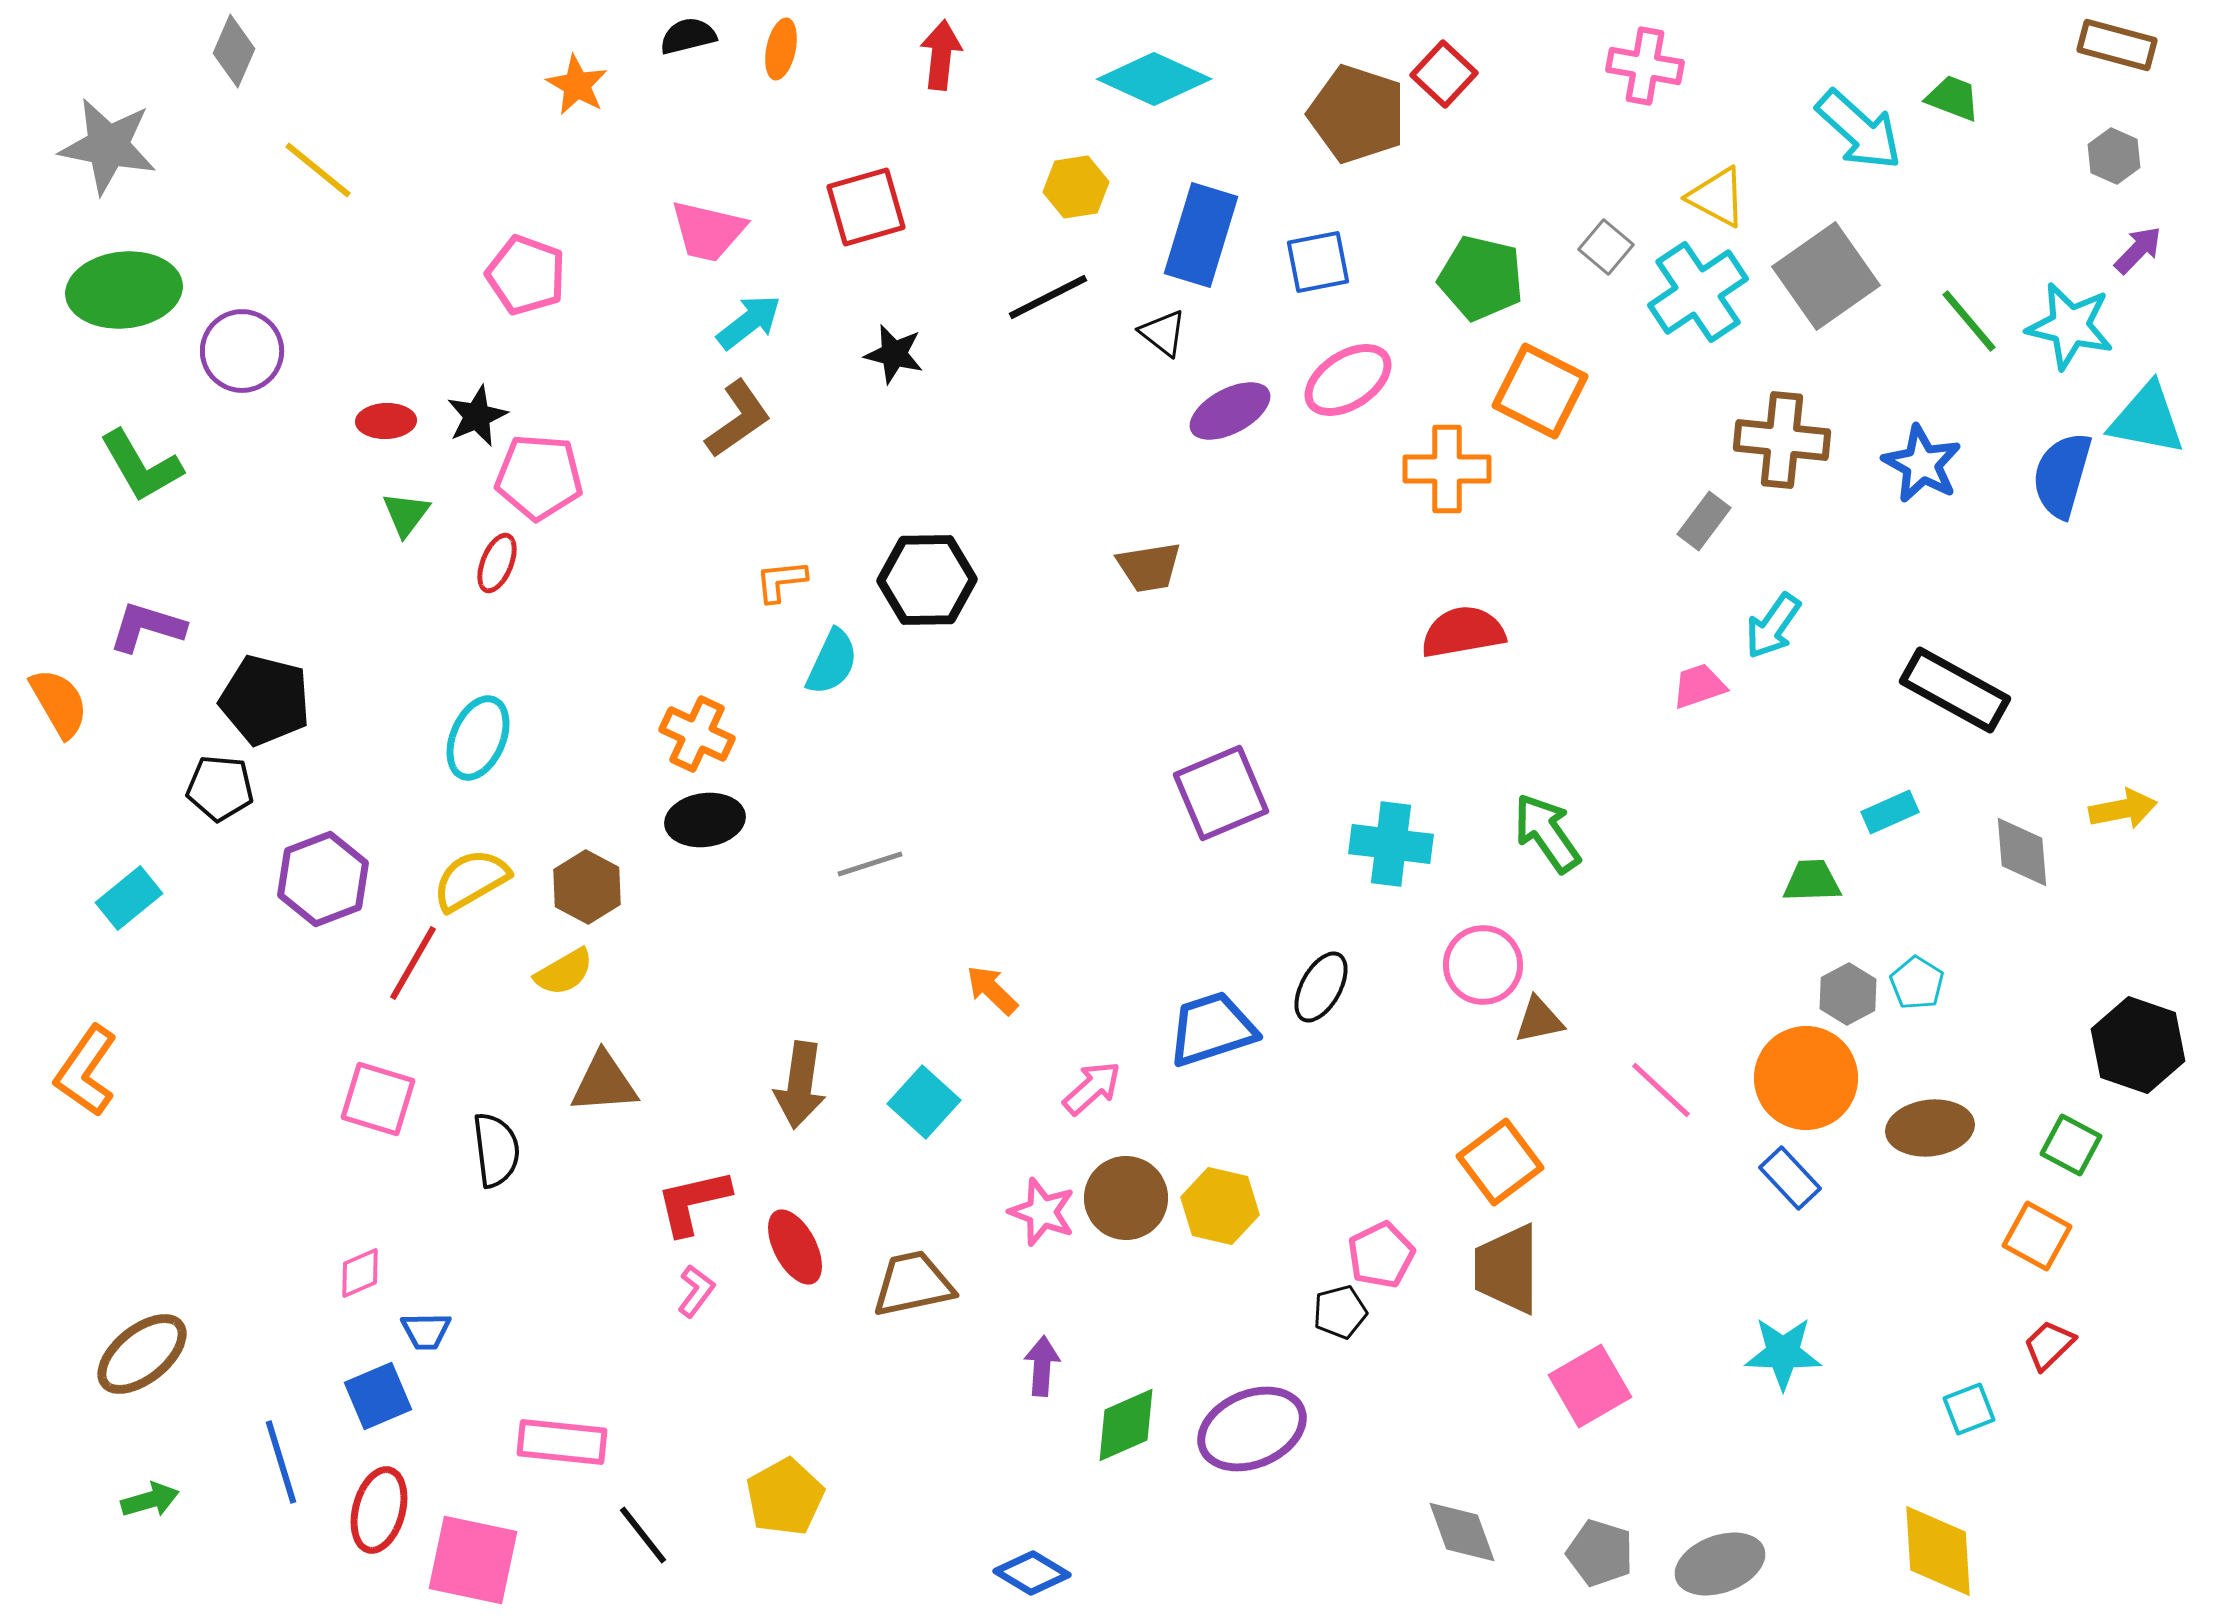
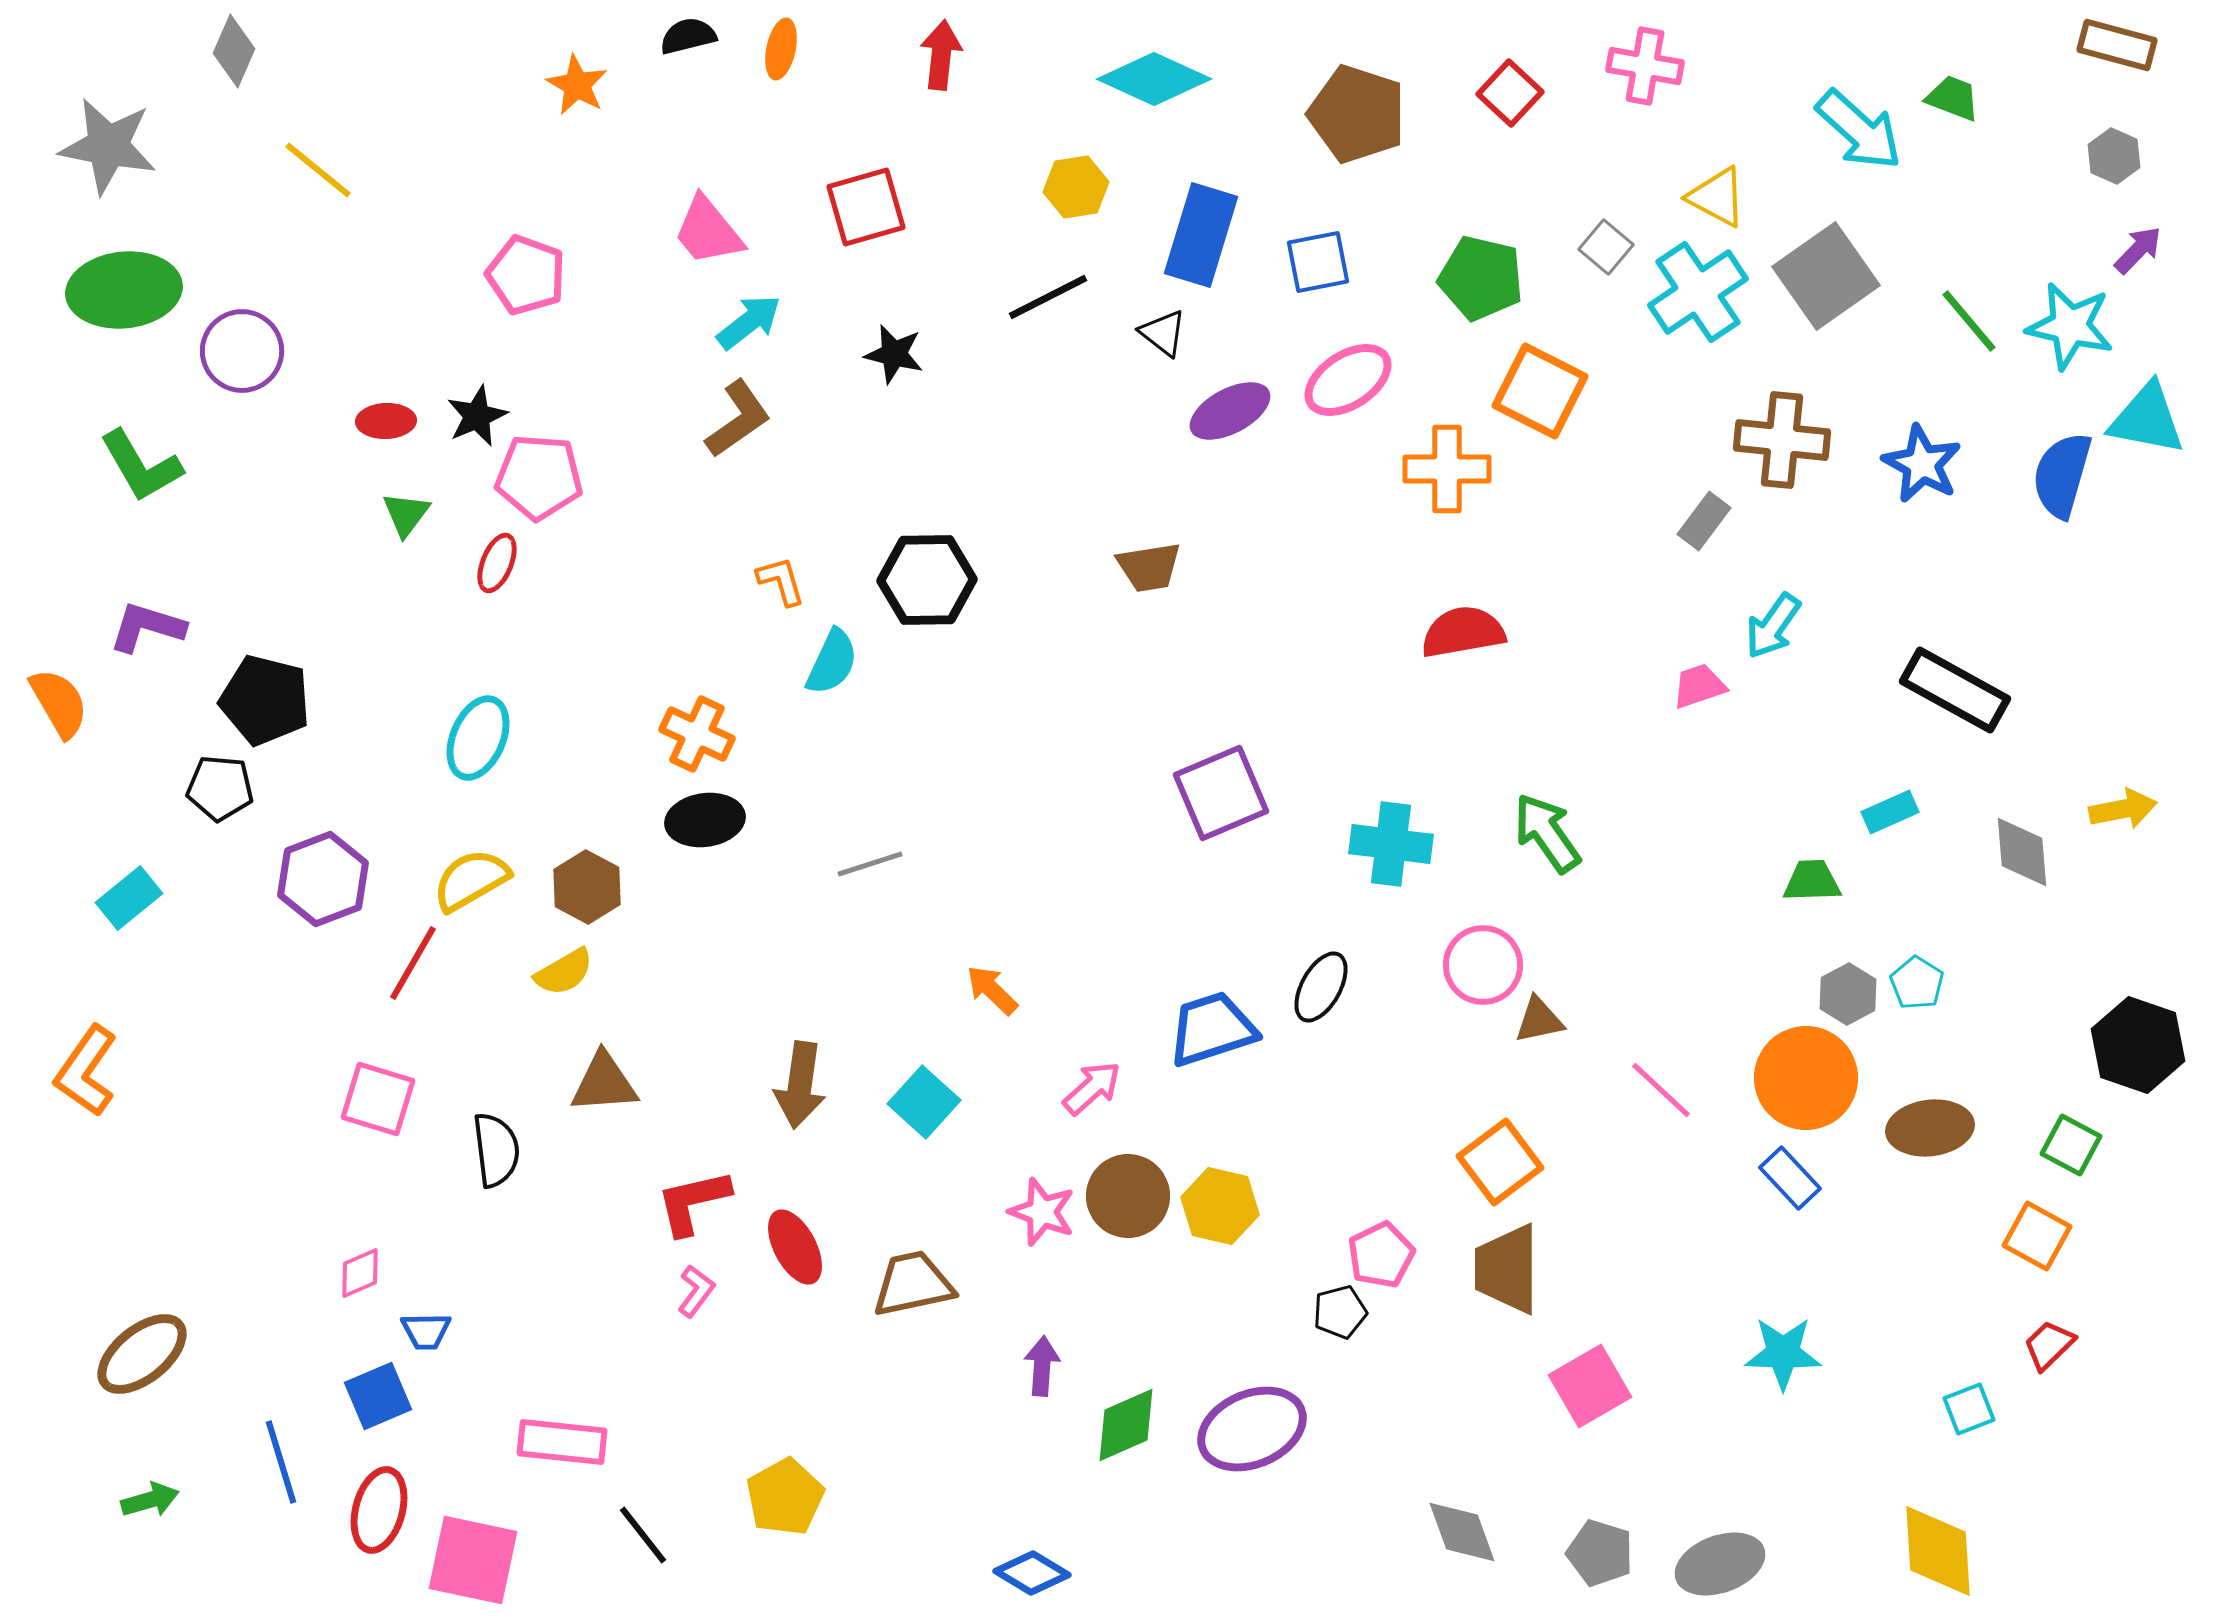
red square at (1444, 74): moved 66 px right, 19 px down
pink trapezoid at (708, 231): rotated 38 degrees clockwise
orange L-shape at (781, 581): rotated 80 degrees clockwise
brown circle at (1126, 1198): moved 2 px right, 2 px up
